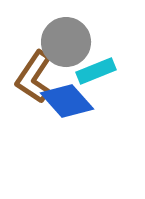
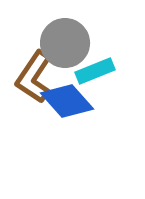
gray circle: moved 1 px left, 1 px down
cyan rectangle: moved 1 px left
